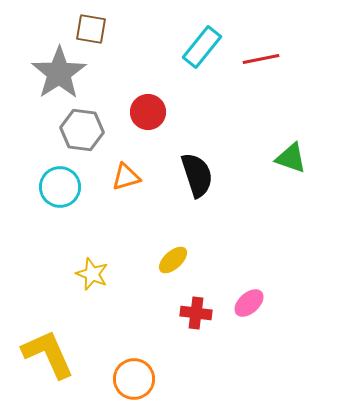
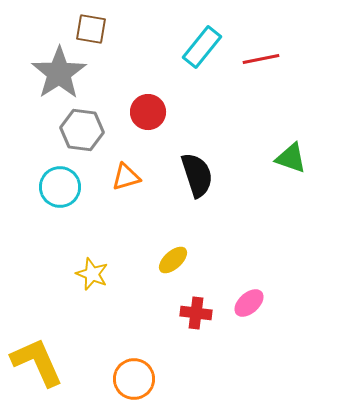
yellow L-shape: moved 11 px left, 8 px down
